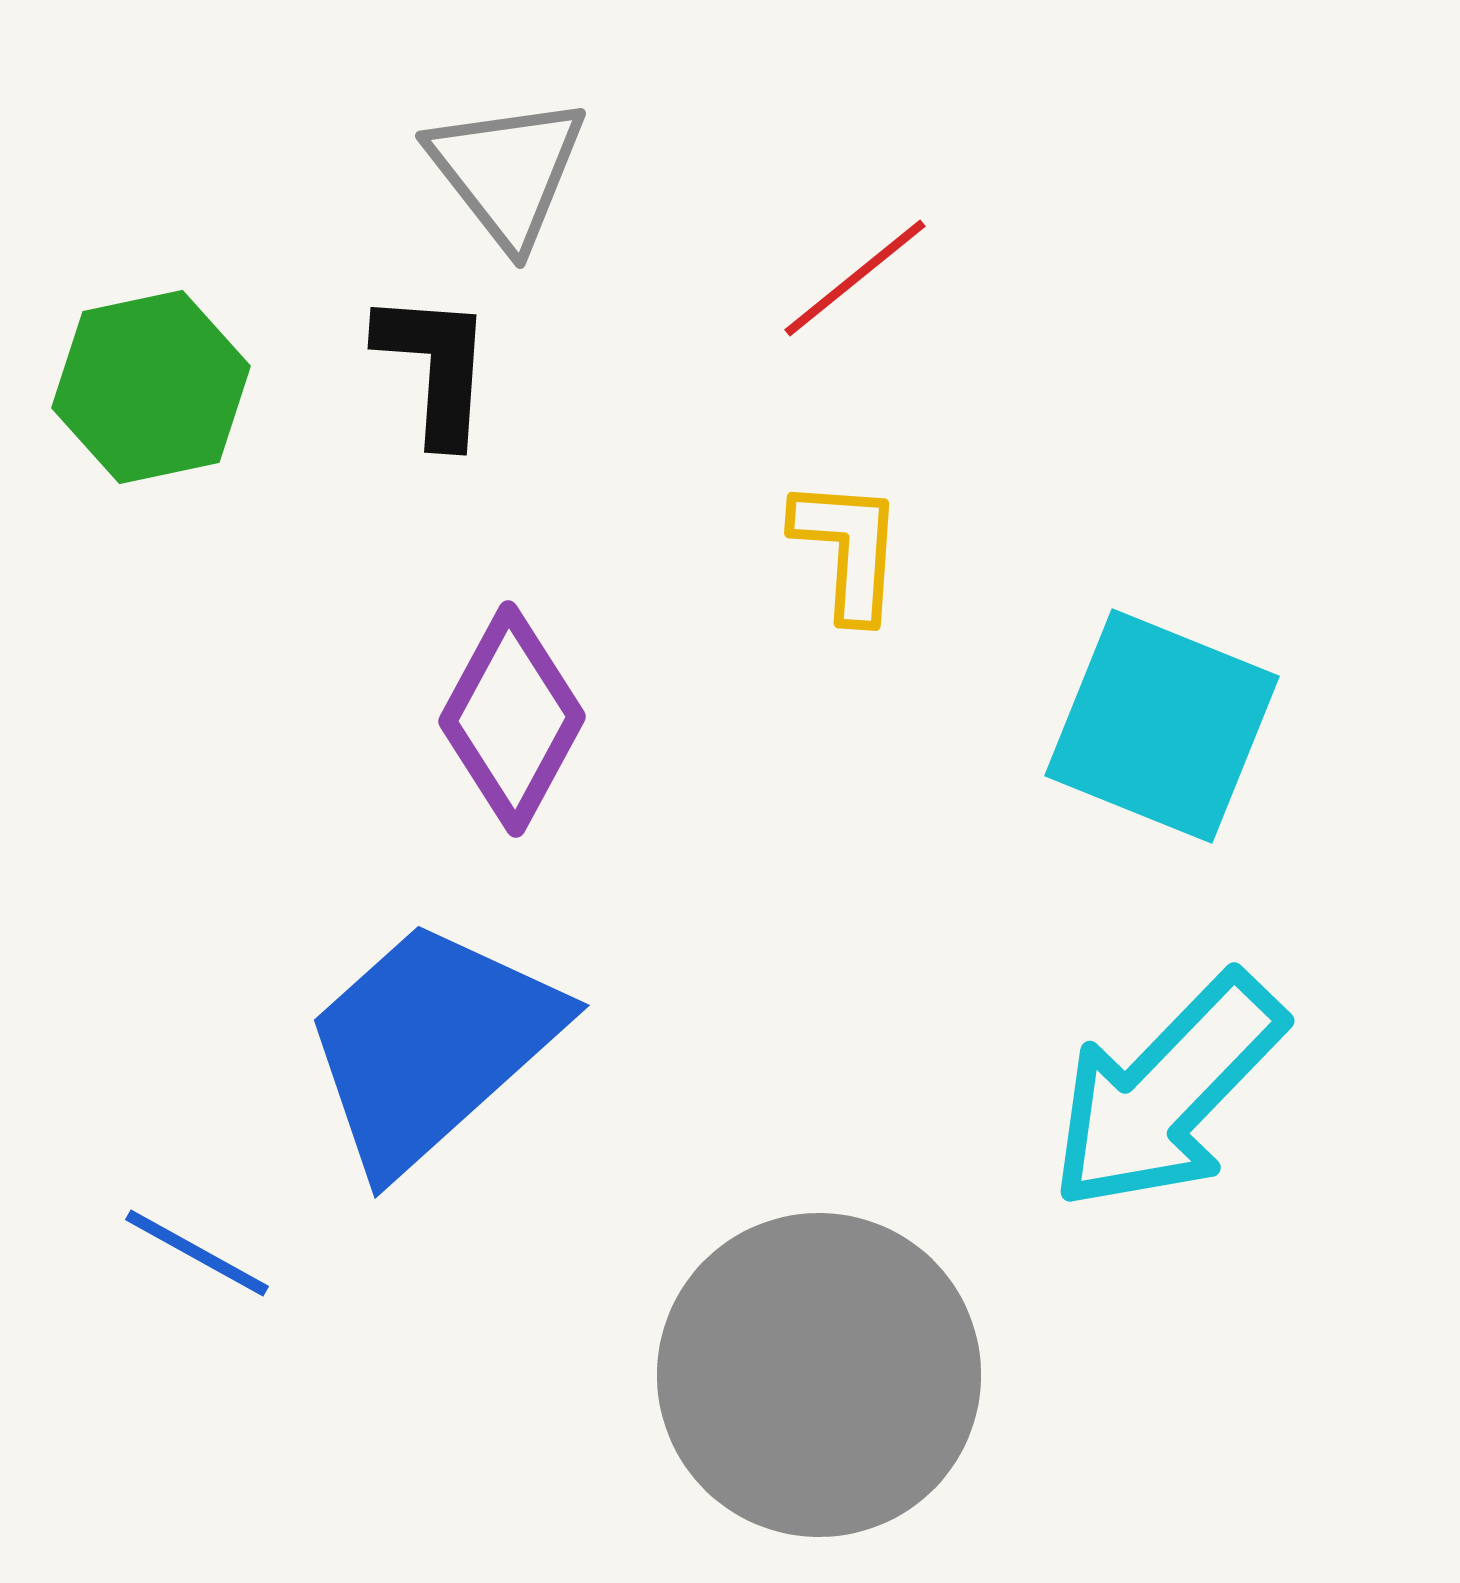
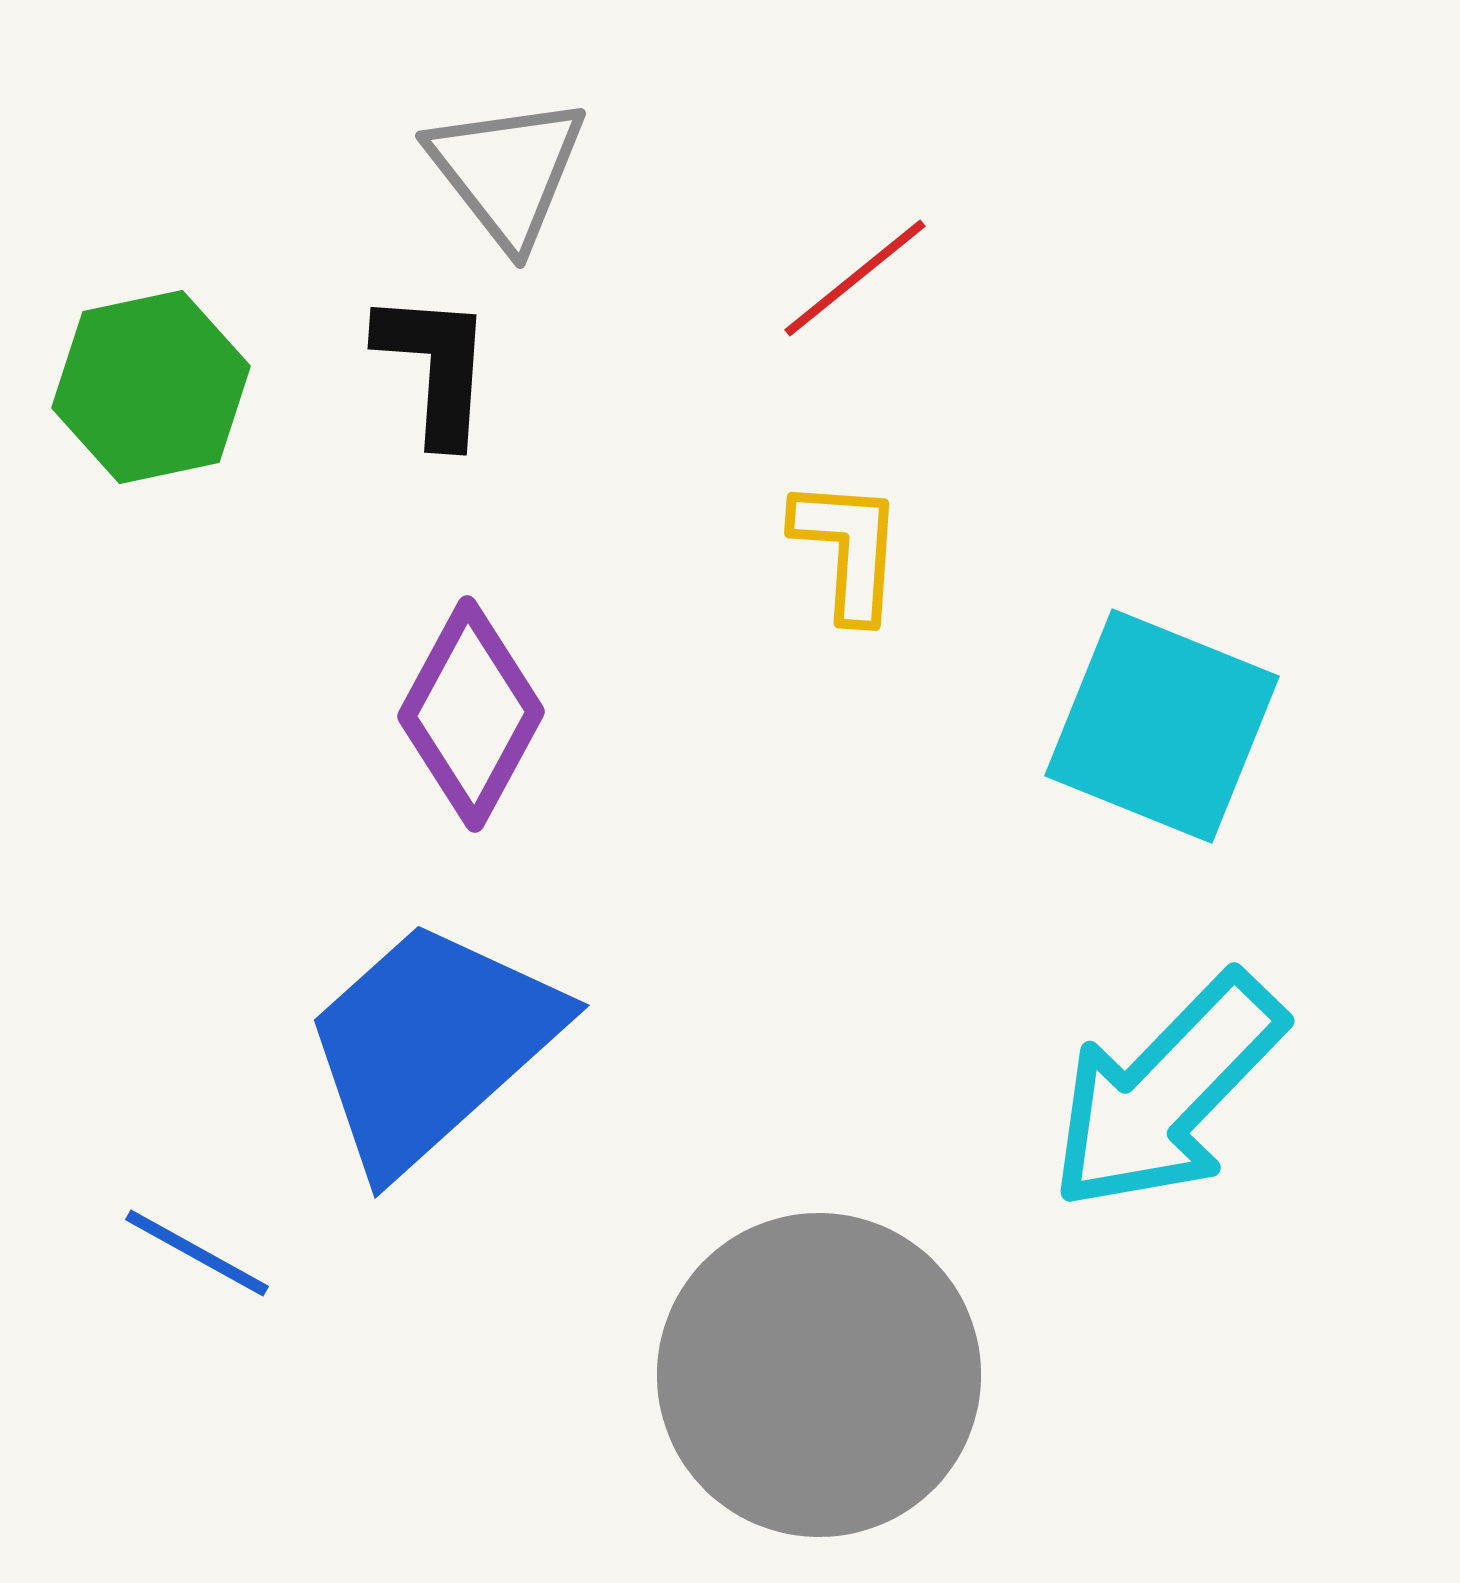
purple diamond: moved 41 px left, 5 px up
